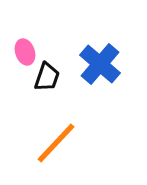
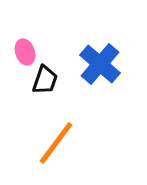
black trapezoid: moved 2 px left, 3 px down
orange line: rotated 6 degrees counterclockwise
